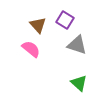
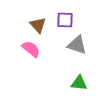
purple square: rotated 30 degrees counterclockwise
green triangle: rotated 36 degrees counterclockwise
